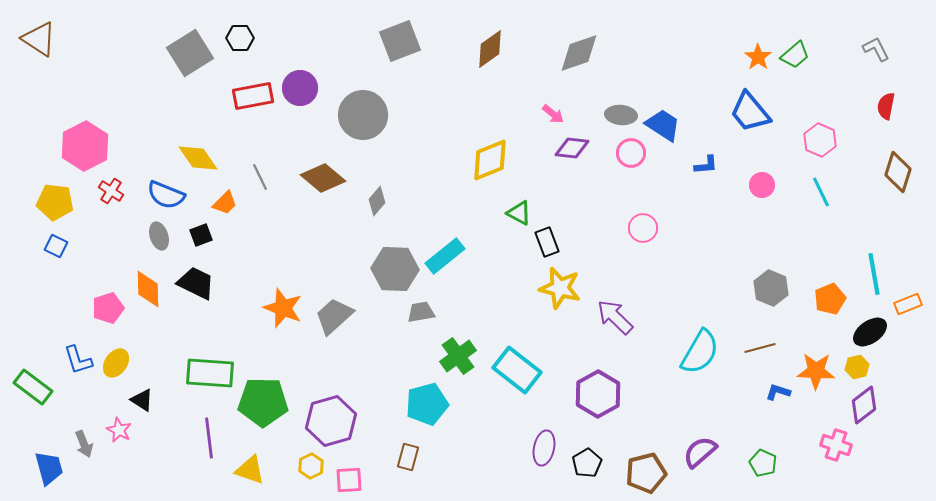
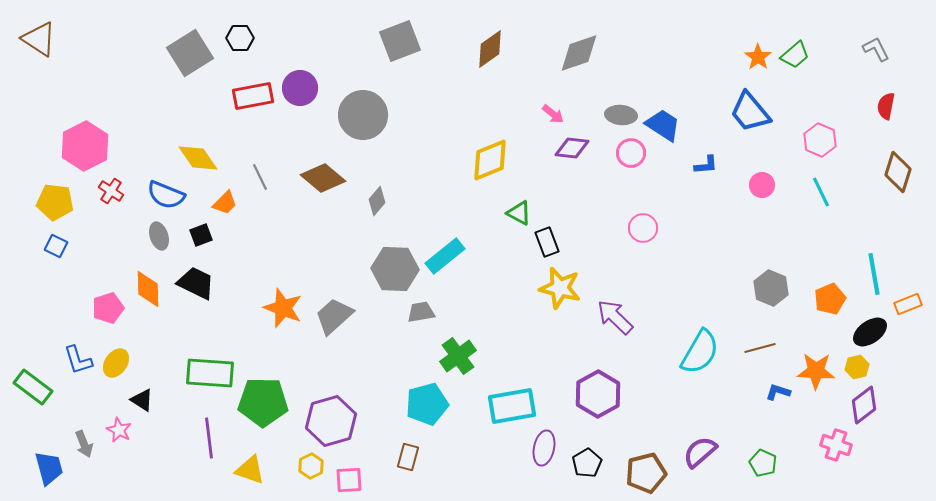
cyan rectangle at (517, 370): moved 5 px left, 36 px down; rotated 48 degrees counterclockwise
